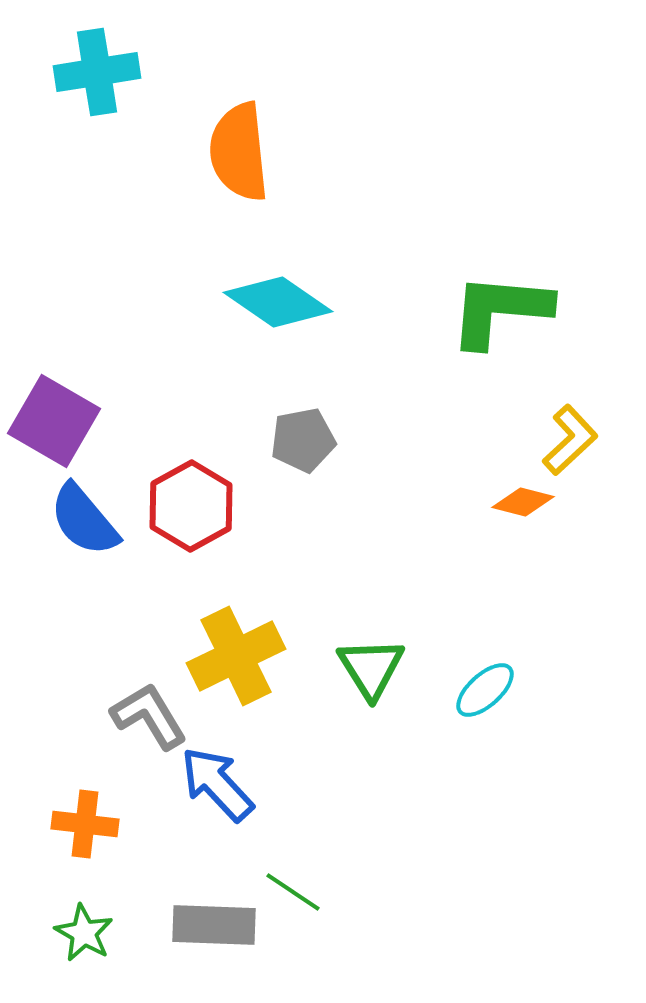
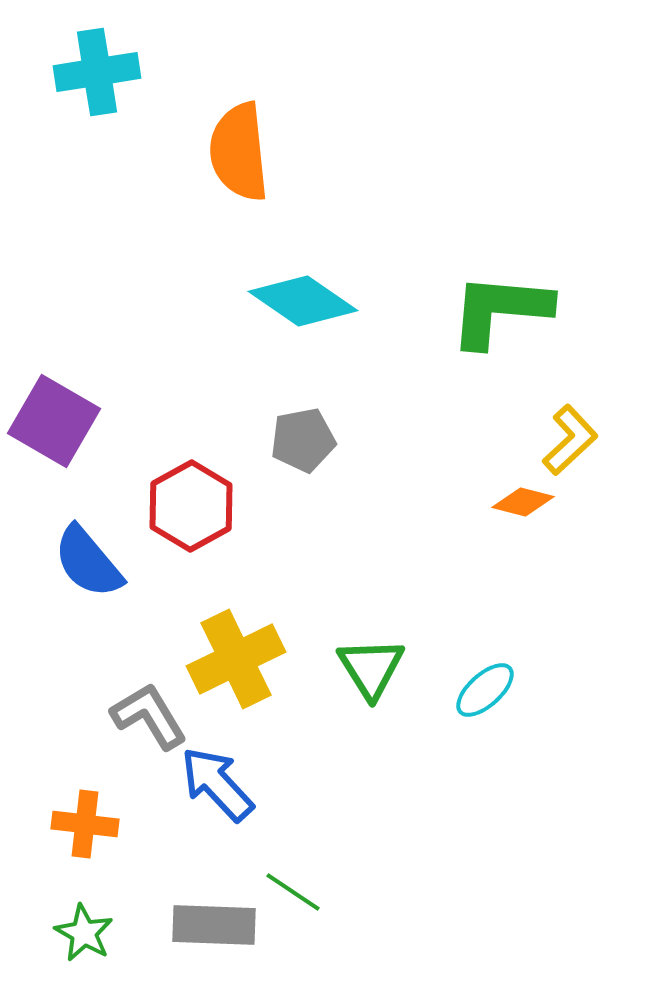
cyan diamond: moved 25 px right, 1 px up
blue semicircle: moved 4 px right, 42 px down
yellow cross: moved 3 px down
